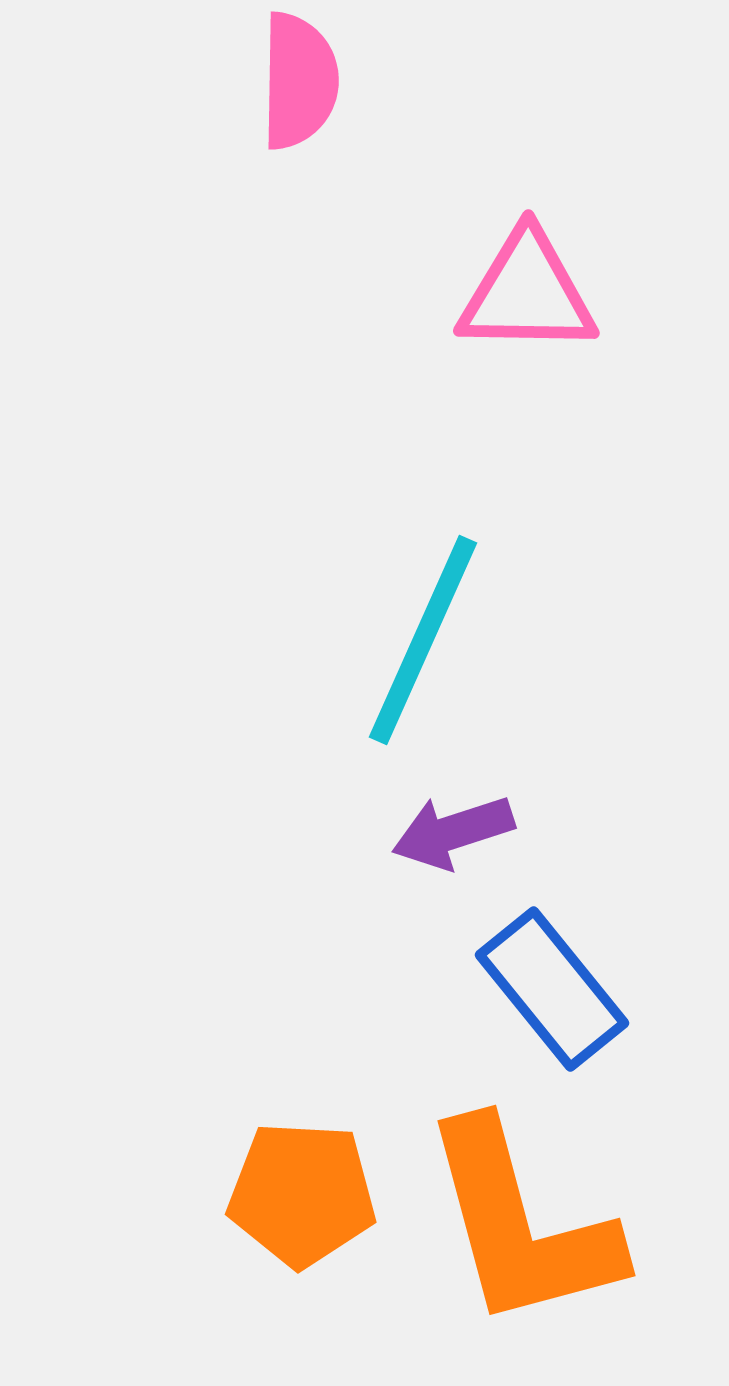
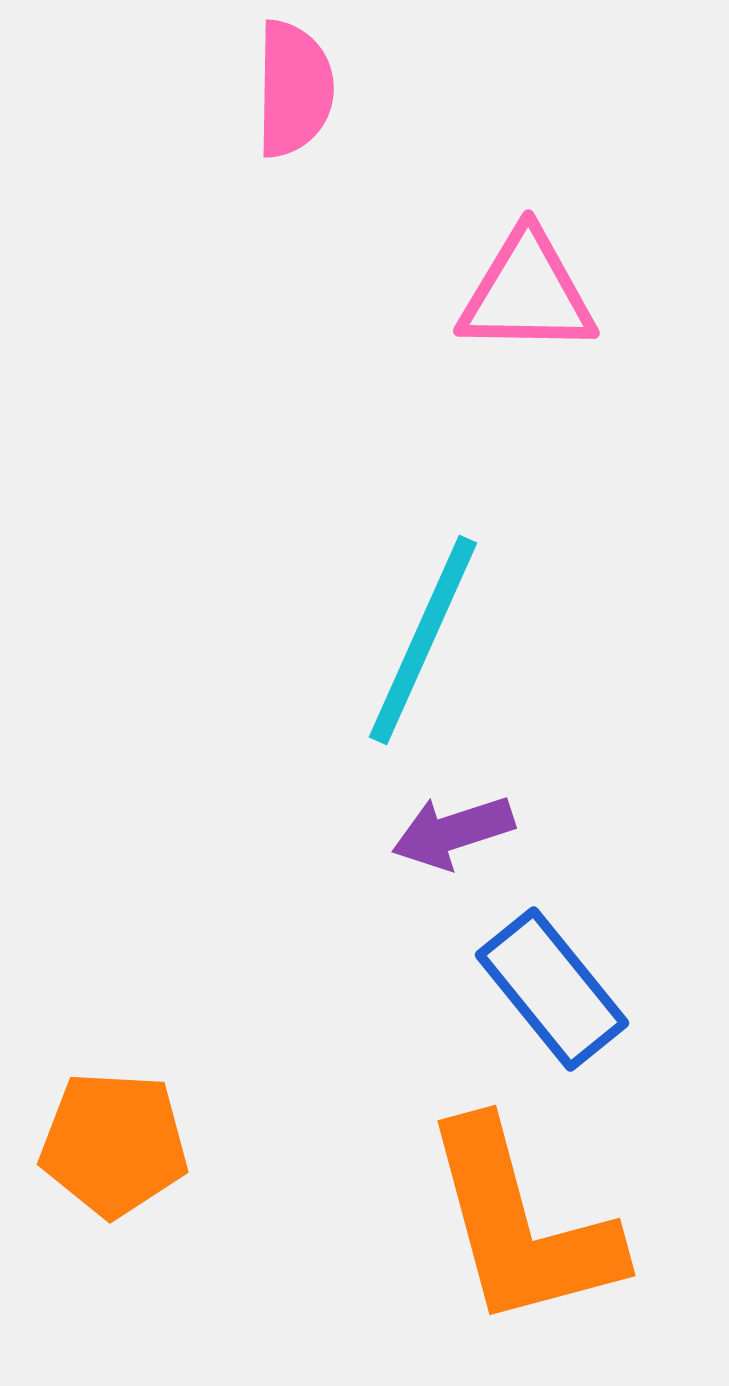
pink semicircle: moved 5 px left, 8 px down
orange pentagon: moved 188 px left, 50 px up
